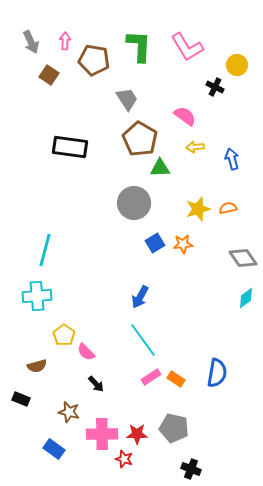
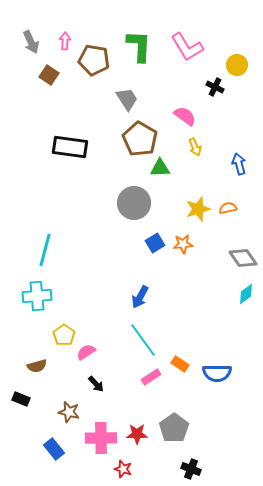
yellow arrow at (195, 147): rotated 108 degrees counterclockwise
blue arrow at (232, 159): moved 7 px right, 5 px down
cyan diamond at (246, 298): moved 4 px up
pink semicircle at (86, 352): rotated 102 degrees clockwise
blue semicircle at (217, 373): rotated 80 degrees clockwise
orange rectangle at (176, 379): moved 4 px right, 15 px up
gray pentagon at (174, 428): rotated 24 degrees clockwise
pink cross at (102, 434): moved 1 px left, 4 px down
blue rectangle at (54, 449): rotated 15 degrees clockwise
red star at (124, 459): moved 1 px left, 10 px down
